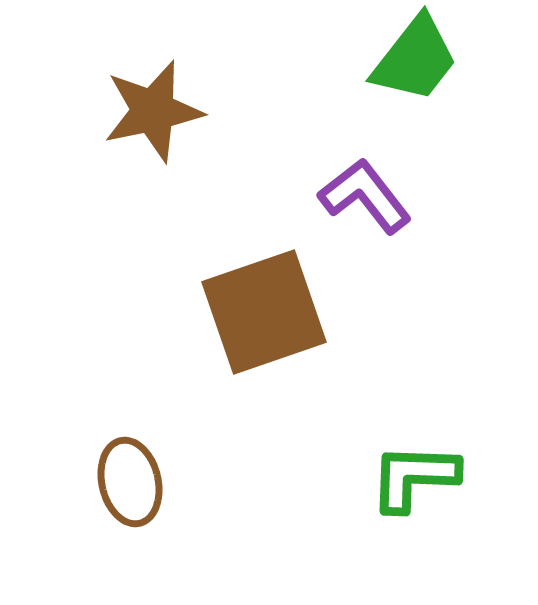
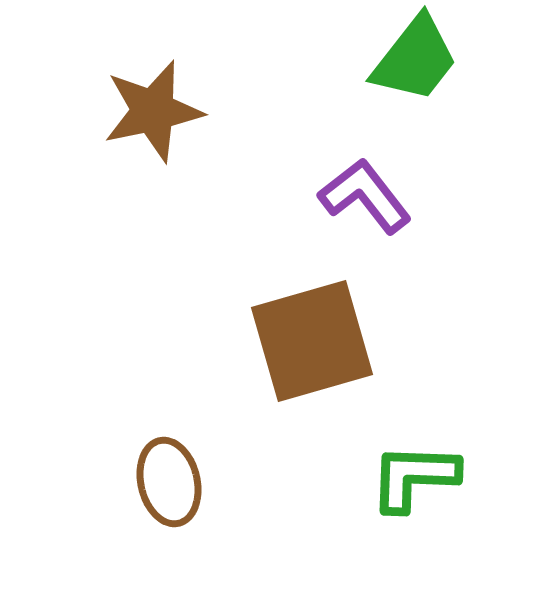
brown square: moved 48 px right, 29 px down; rotated 3 degrees clockwise
brown ellipse: moved 39 px right
